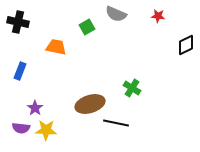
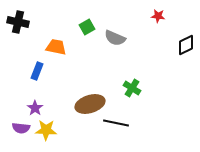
gray semicircle: moved 1 px left, 24 px down
blue rectangle: moved 17 px right
